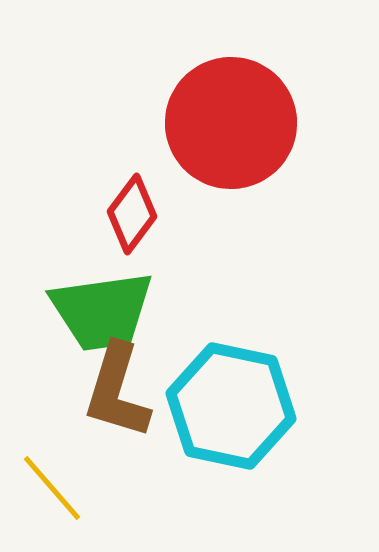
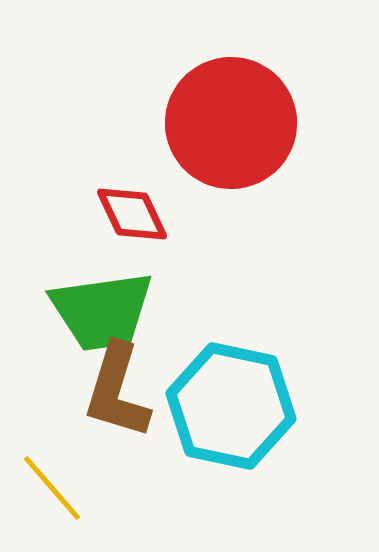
red diamond: rotated 62 degrees counterclockwise
